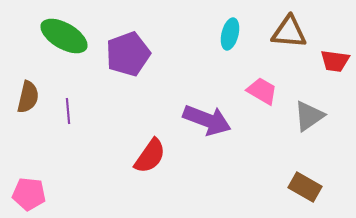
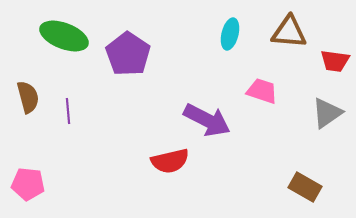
green ellipse: rotated 9 degrees counterclockwise
purple pentagon: rotated 18 degrees counterclockwise
pink trapezoid: rotated 12 degrees counterclockwise
brown semicircle: rotated 28 degrees counterclockwise
gray triangle: moved 18 px right, 3 px up
purple arrow: rotated 6 degrees clockwise
red semicircle: moved 20 px right, 5 px down; rotated 42 degrees clockwise
pink pentagon: moved 1 px left, 10 px up
